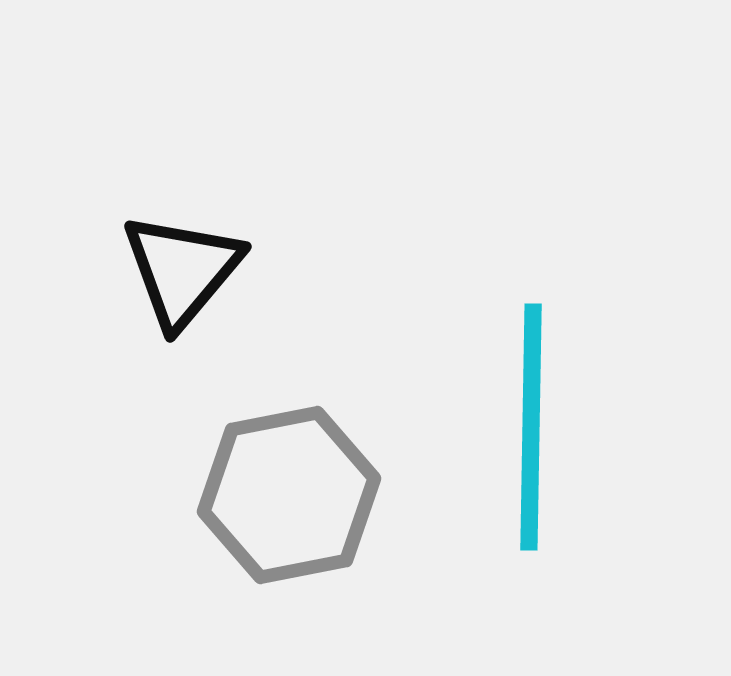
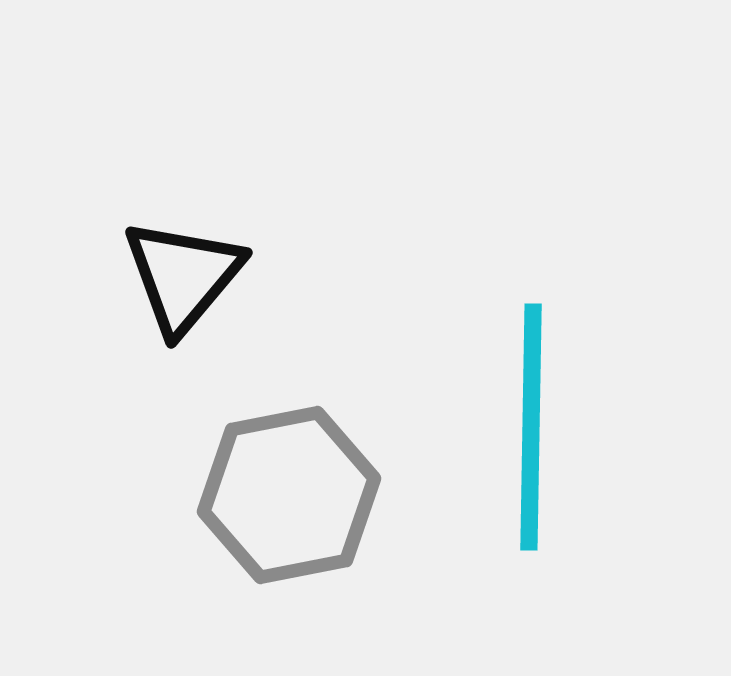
black triangle: moved 1 px right, 6 px down
